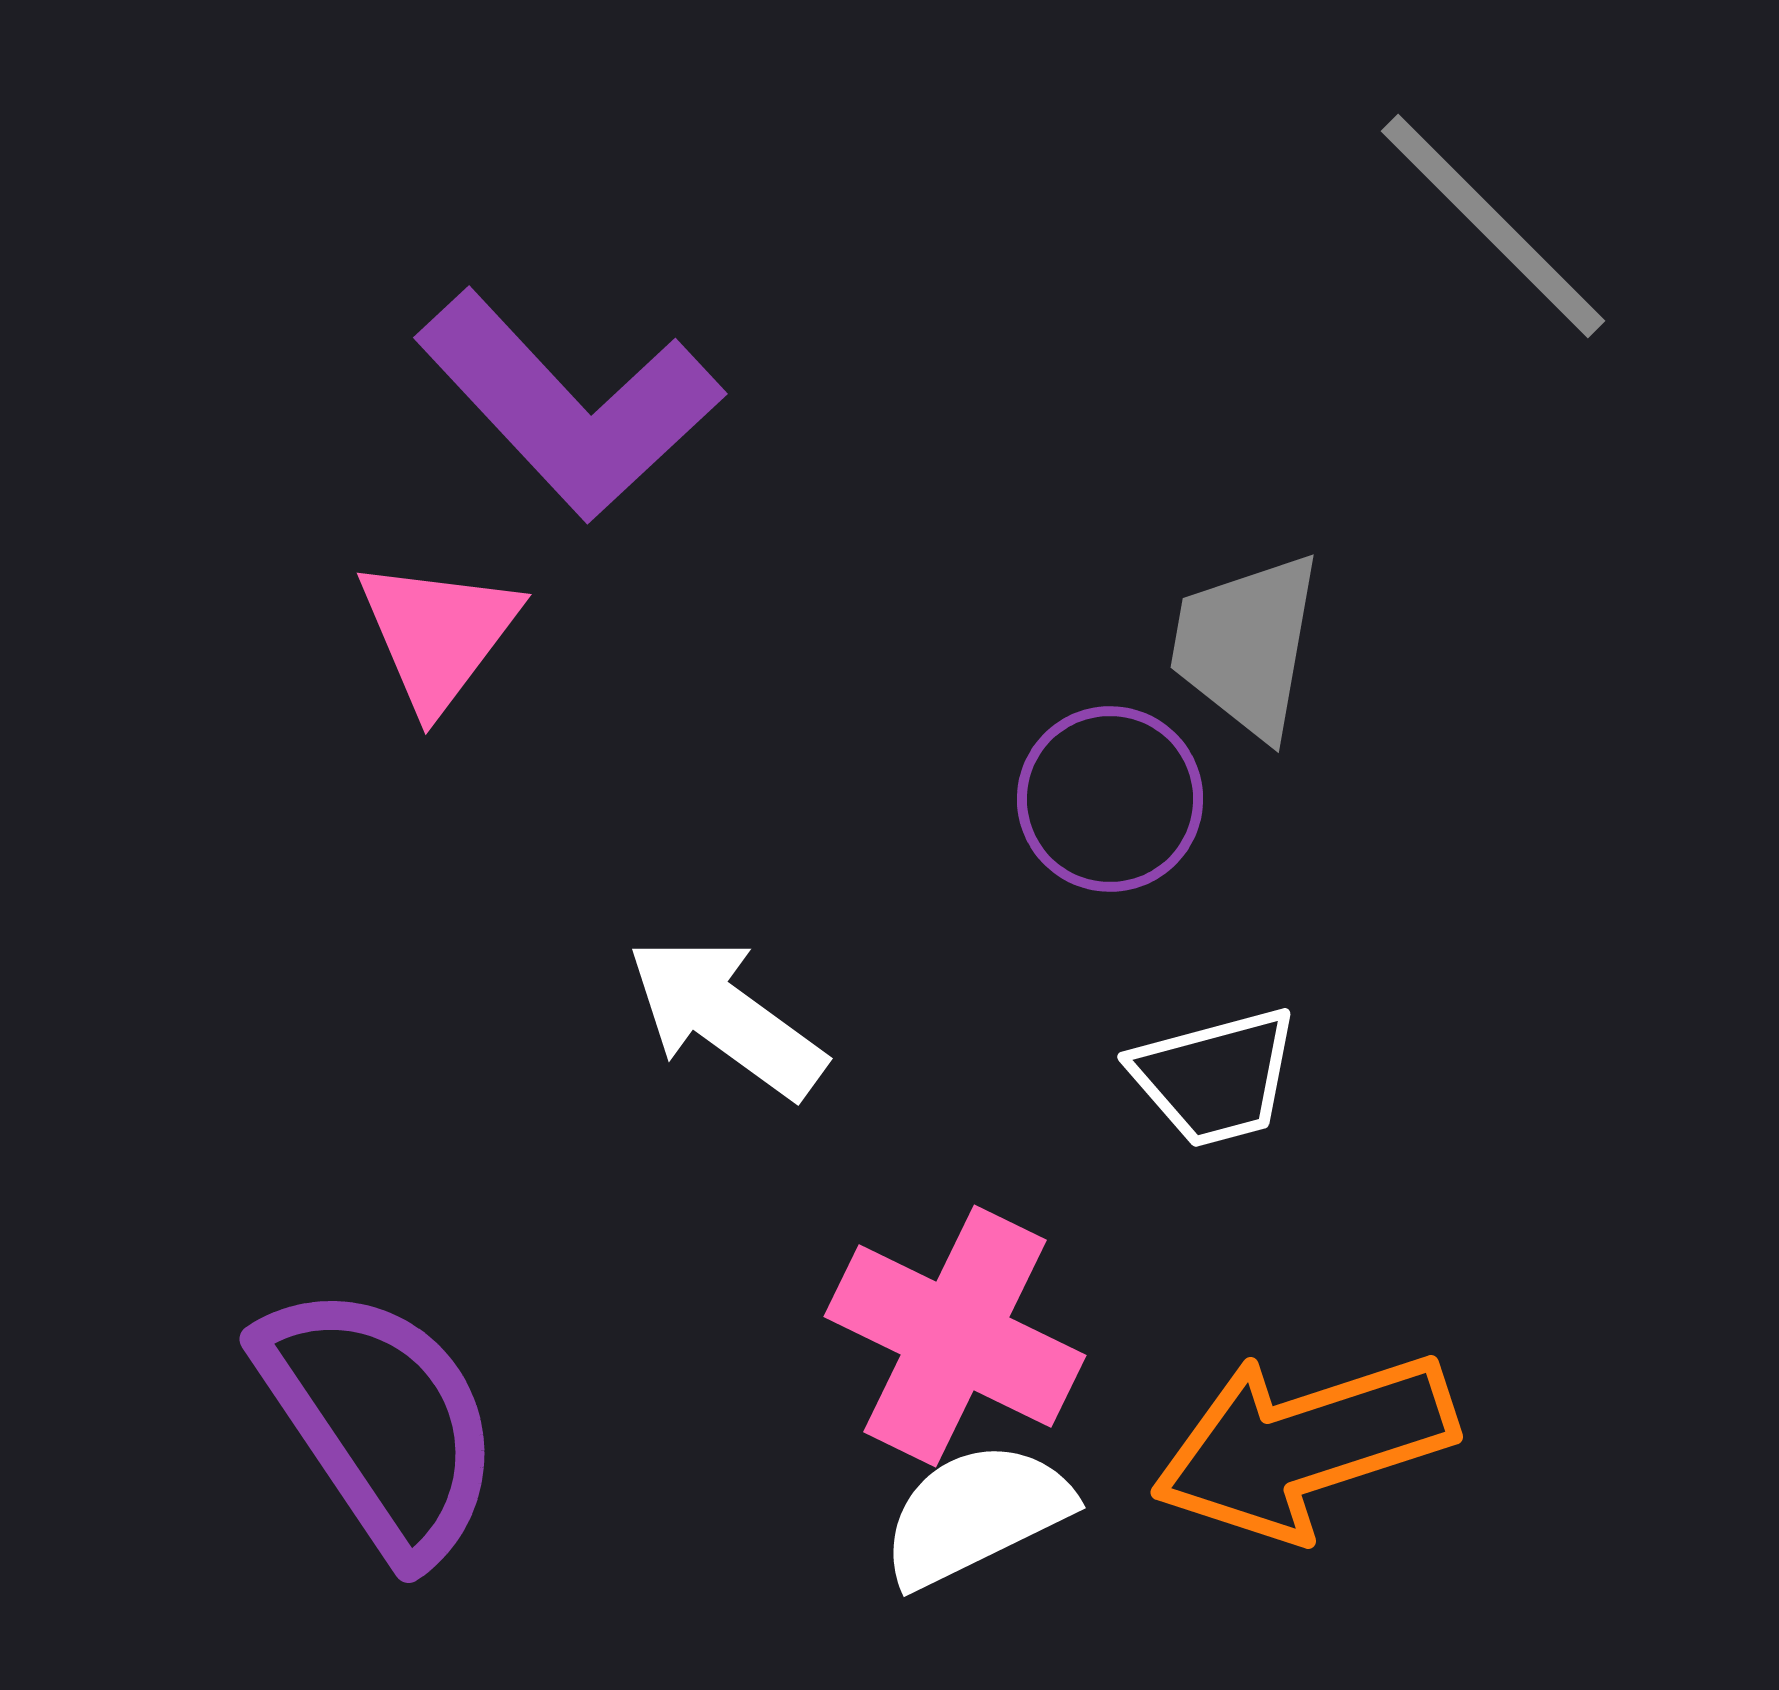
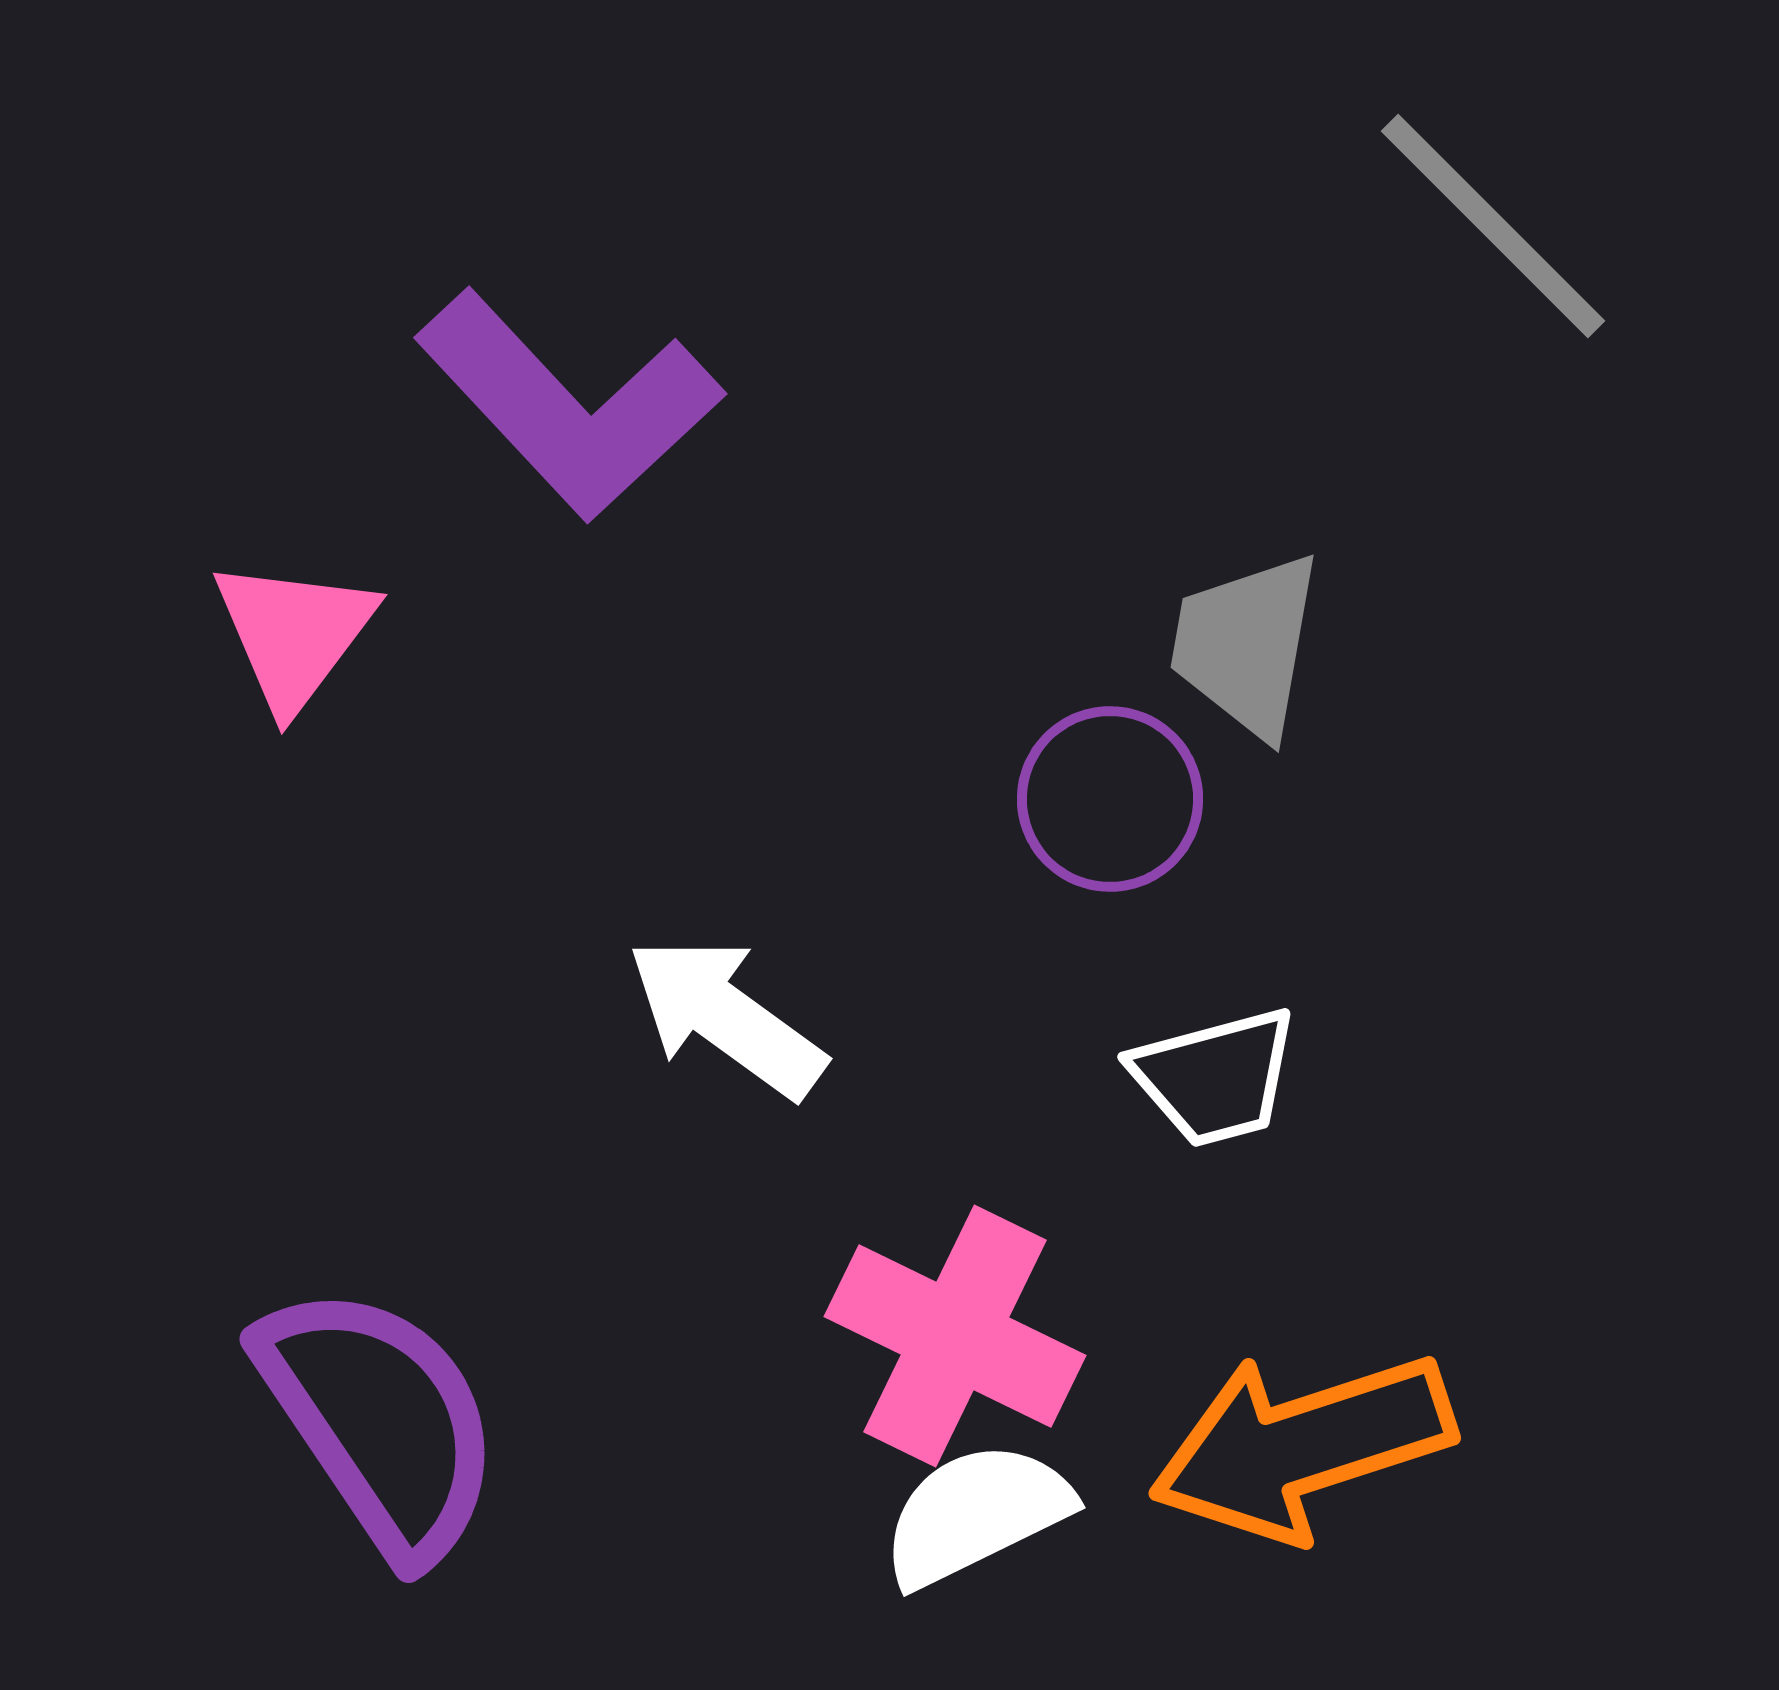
pink triangle: moved 144 px left
orange arrow: moved 2 px left, 1 px down
